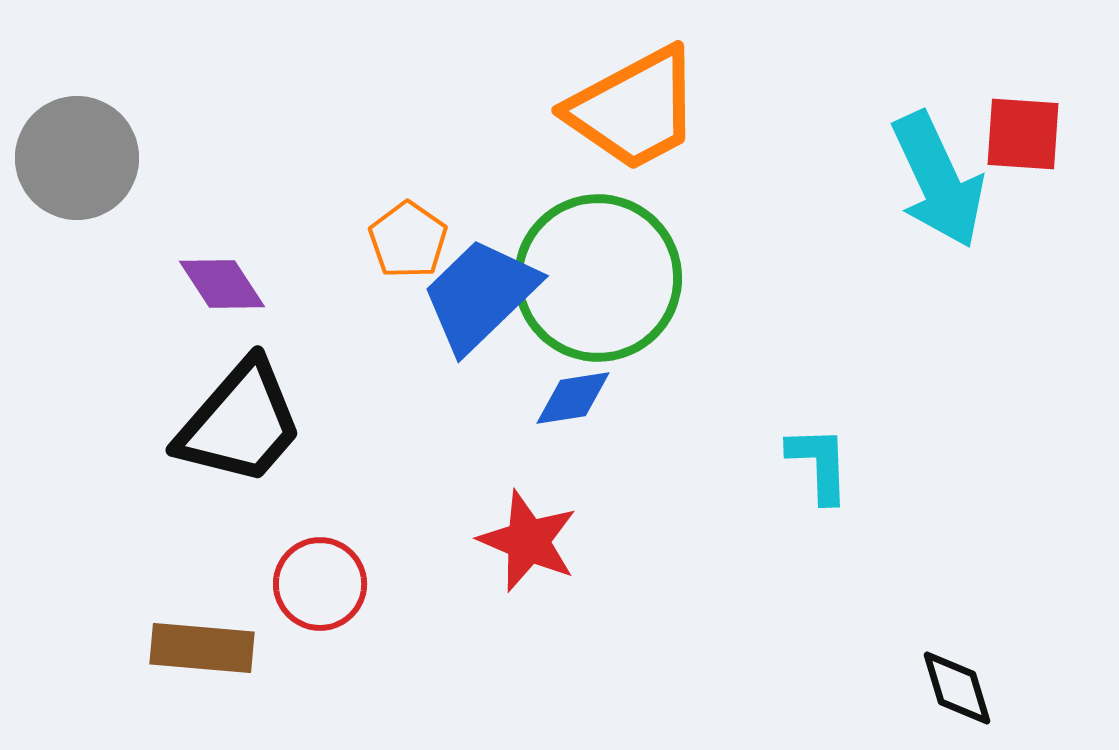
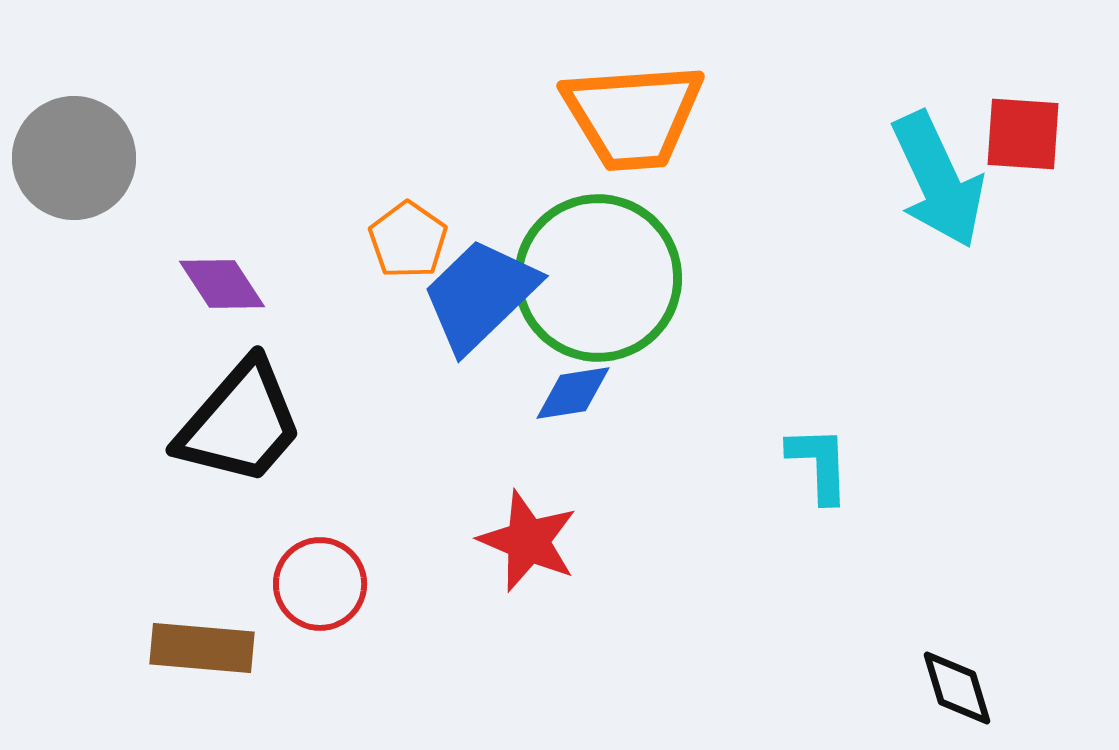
orange trapezoid: moved 1 px left, 7 px down; rotated 24 degrees clockwise
gray circle: moved 3 px left
blue diamond: moved 5 px up
